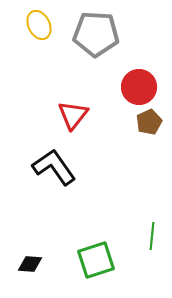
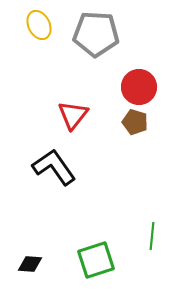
brown pentagon: moved 14 px left; rotated 30 degrees counterclockwise
